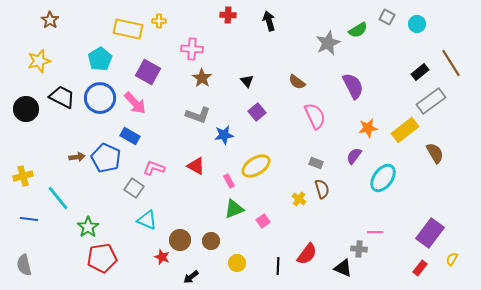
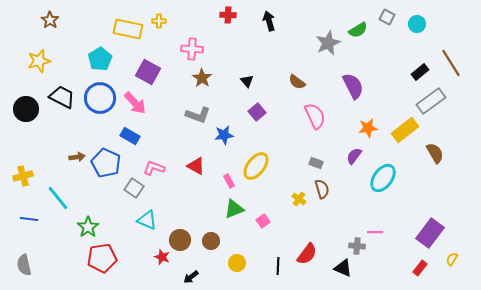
blue pentagon at (106, 158): moved 5 px down
yellow ellipse at (256, 166): rotated 20 degrees counterclockwise
gray cross at (359, 249): moved 2 px left, 3 px up
